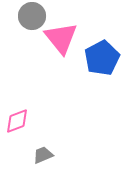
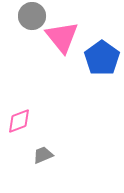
pink triangle: moved 1 px right, 1 px up
blue pentagon: rotated 8 degrees counterclockwise
pink diamond: moved 2 px right
